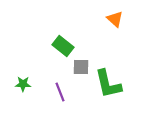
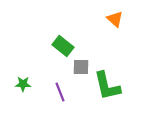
green L-shape: moved 1 px left, 2 px down
